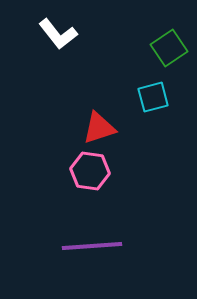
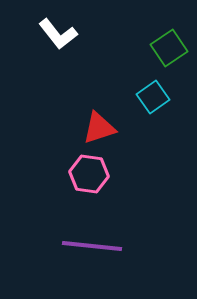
cyan square: rotated 20 degrees counterclockwise
pink hexagon: moved 1 px left, 3 px down
purple line: rotated 10 degrees clockwise
